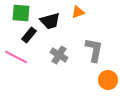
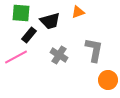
pink line: rotated 55 degrees counterclockwise
